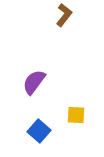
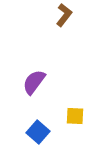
yellow square: moved 1 px left, 1 px down
blue square: moved 1 px left, 1 px down
